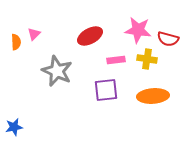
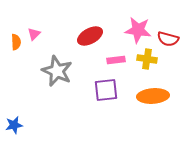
blue star: moved 2 px up
